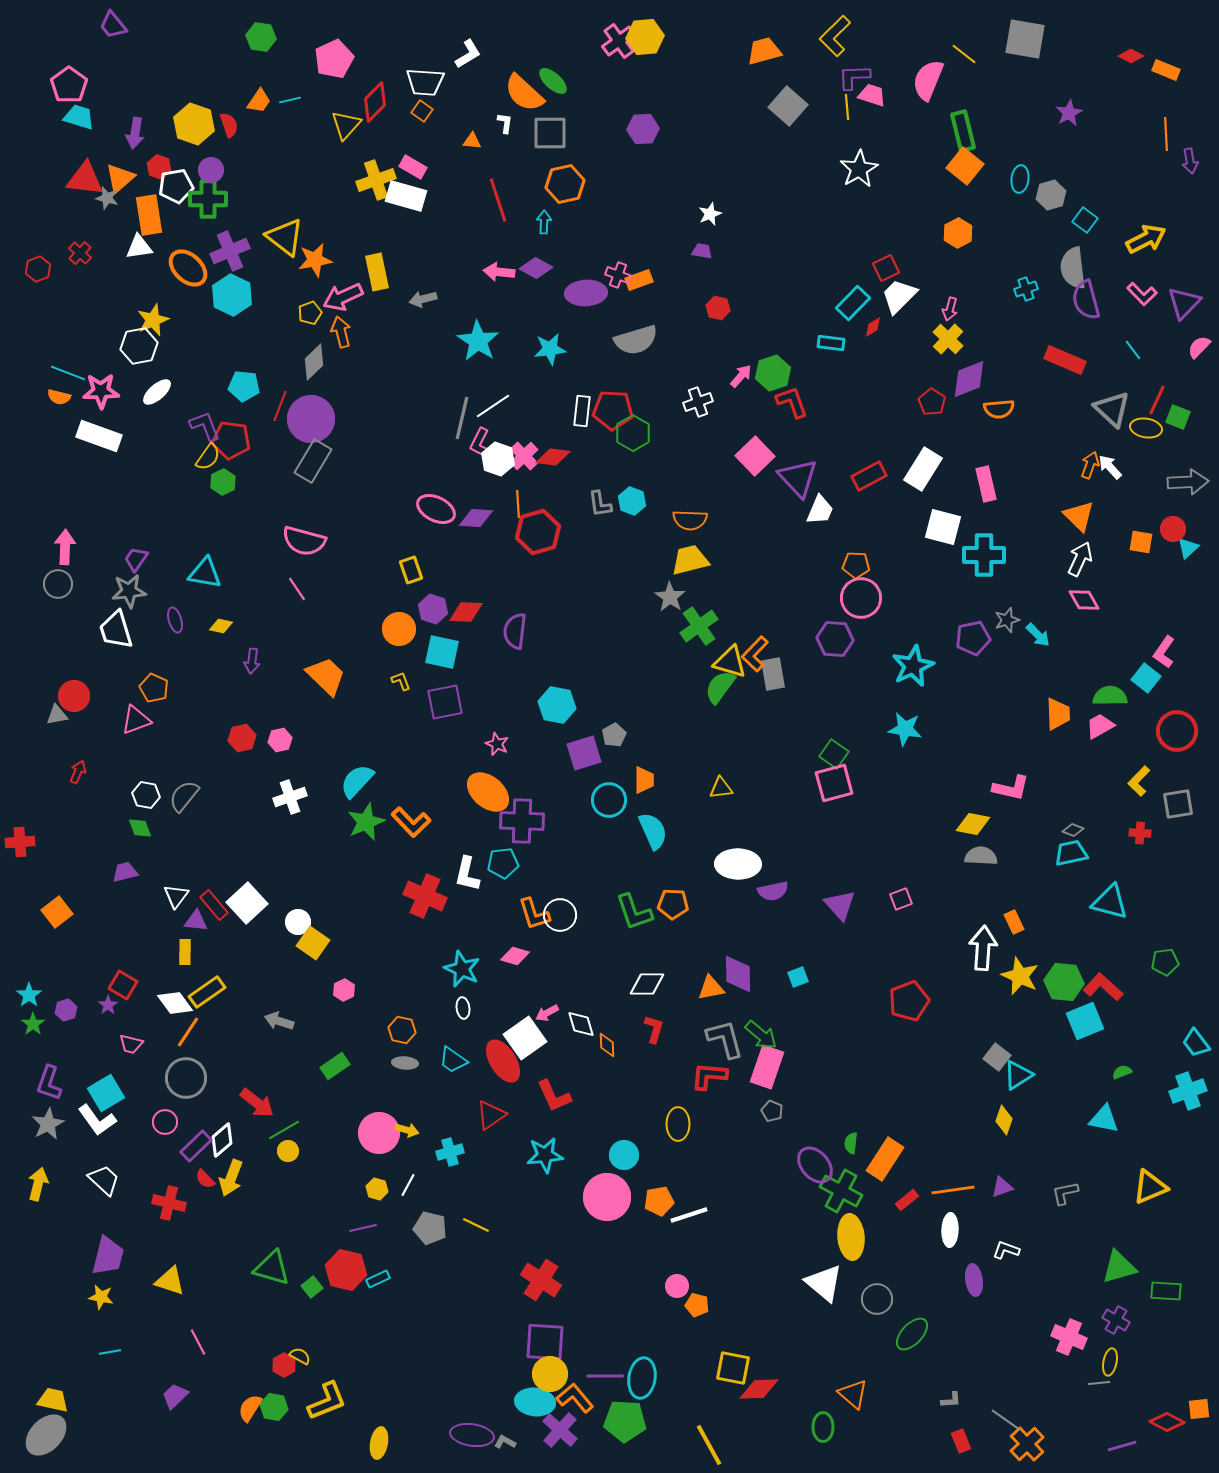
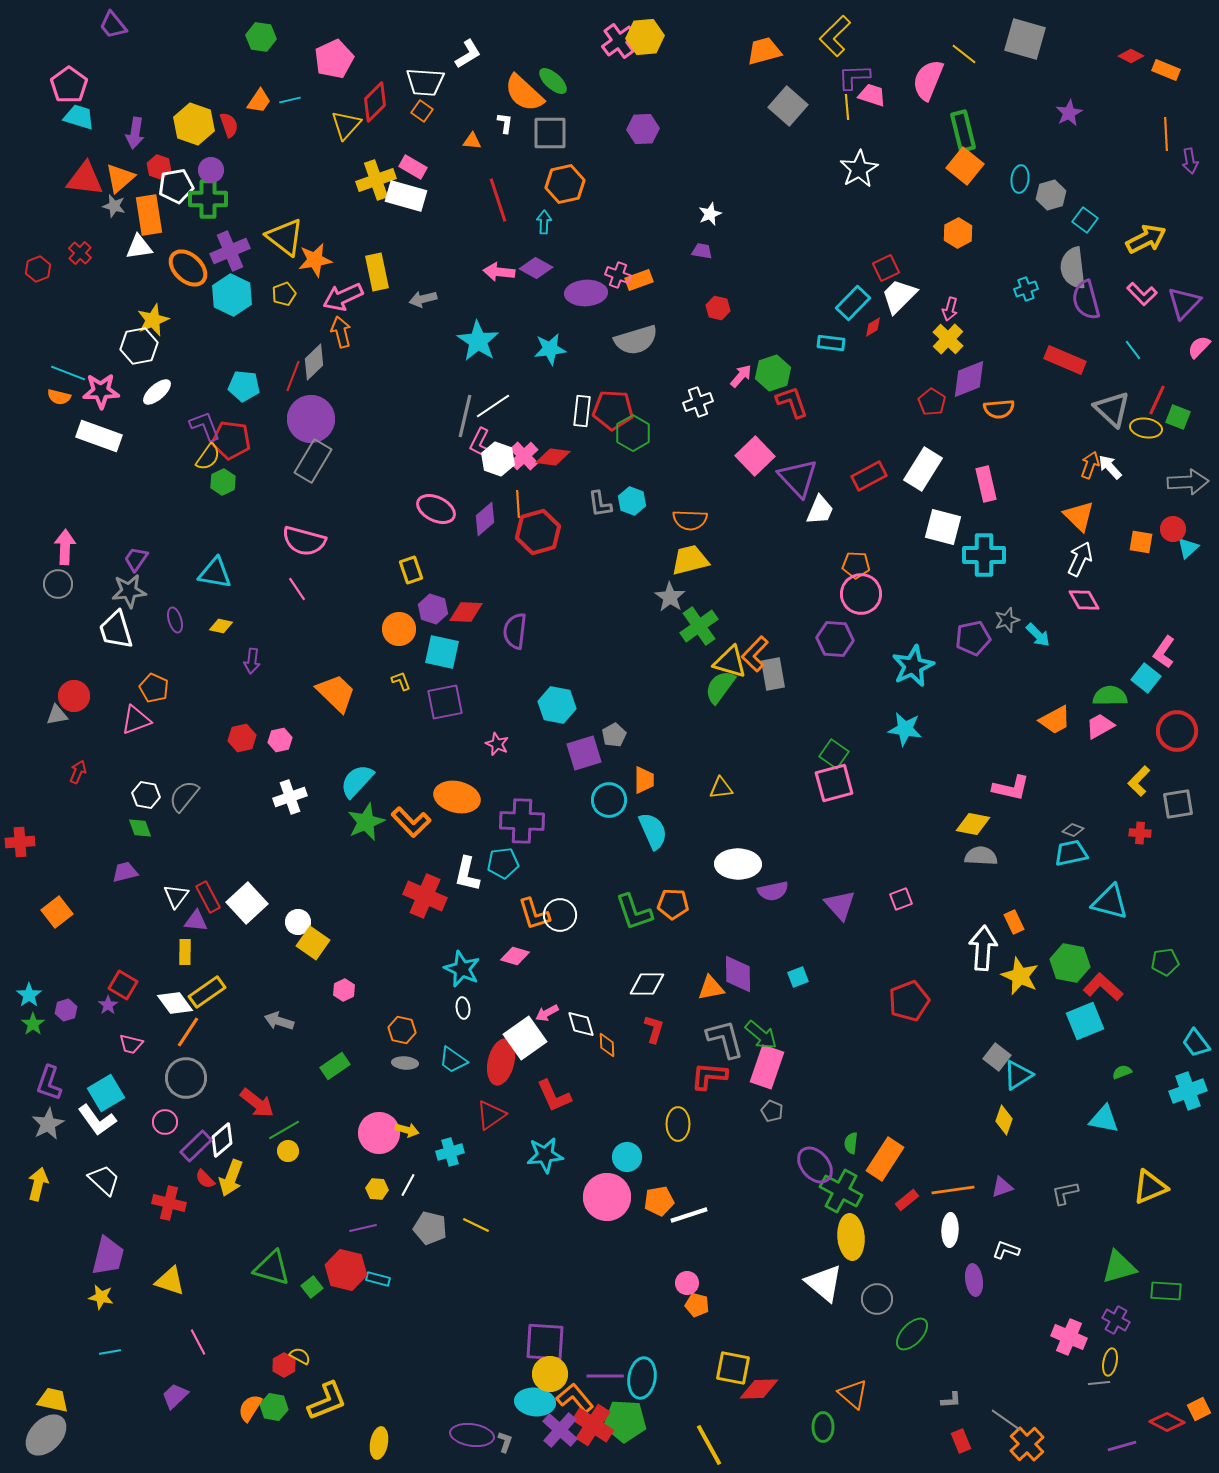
gray square at (1025, 39): rotated 6 degrees clockwise
gray star at (107, 198): moved 7 px right, 8 px down
yellow pentagon at (310, 313): moved 26 px left, 19 px up
red line at (280, 406): moved 13 px right, 30 px up
gray line at (462, 418): moved 3 px right, 2 px up
purple diamond at (476, 518): moved 9 px right, 1 px down; rotated 44 degrees counterclockwise
cyan triangle at (205, 573): moved 10 px right
pink circle at (861, 598): moved 4 px up
orange trapezoid at (326, 676): moved 10 px right, 17 px down
orange trapezoid at (1058, 714): moved 3 px left, 6 px down; rotated 64 degrees clockwise
orange ellipse at (488, 792): moved 31 px left, 5 px down; rotated 27 degrees counterclockwise
red rectangle at (214, 905): moved 6 px left, 8 px up; rotated 12 degrees clockwise
green hexagon at (1064, 982): moved 6 px right, 19 px up; rotated 6 degrees clockwise
red ellipse at (503, 1061): moved 2 px left, 1 px down; rotated 45 degrees clockwise
cyan circle at (624, 1155): moved 3 px right, 2 px down
yellow hexagon at (377, 1189): rotated 10 degrees counterclockwise
cyan rectangle at (378, 1279): rotated 40 degrees clockwise
red cross at (541, 1280): moved 52 px right, 145 px down
pink circle at (677, 1286): moved 10 px right, 3 px up
orange square at (1199, 1409): rotated 20 degrees counterclockwise
gray L-shape at (505, 1442): rotated 80 degrees clockwise
